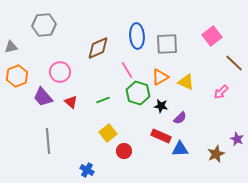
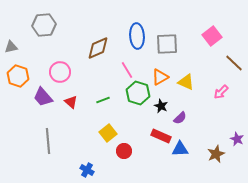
orange hexagon: moved 1 px right; rotated 20 degrees counterclockwise
black star: rotated 16 degrees clockwise
